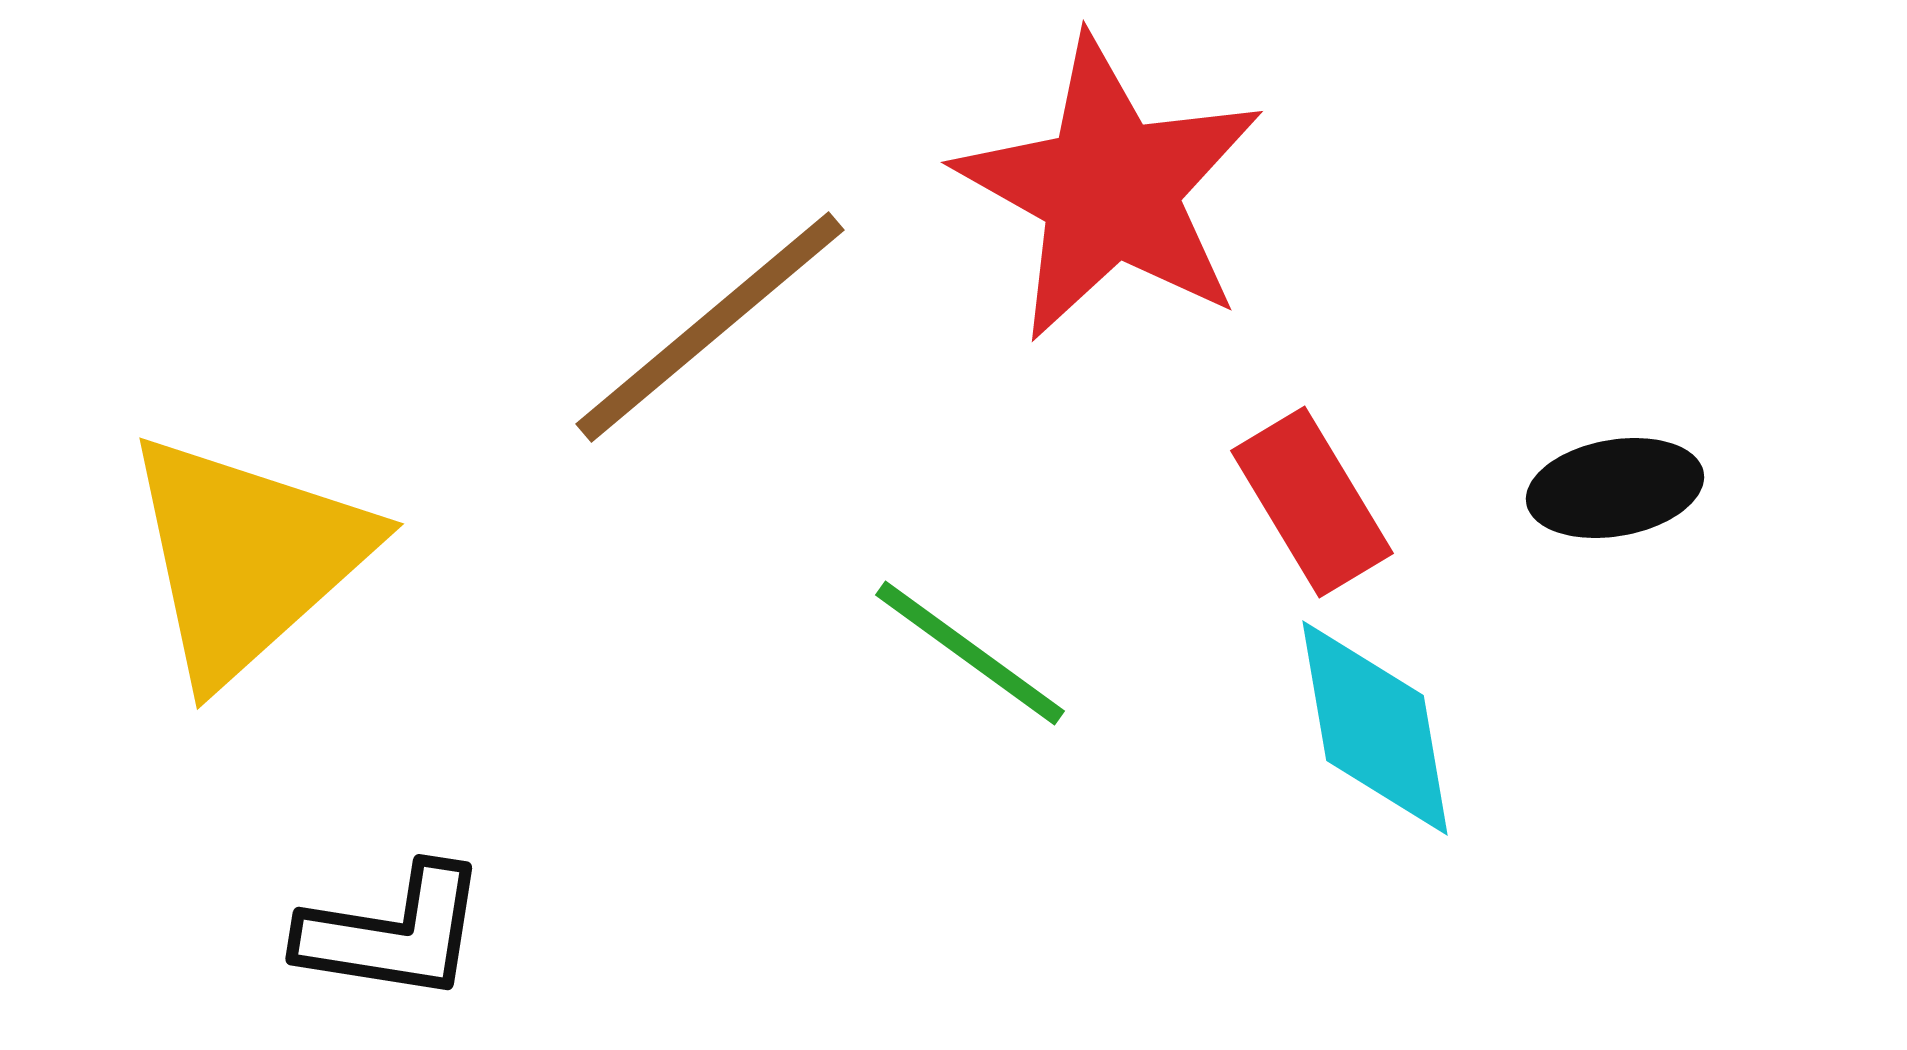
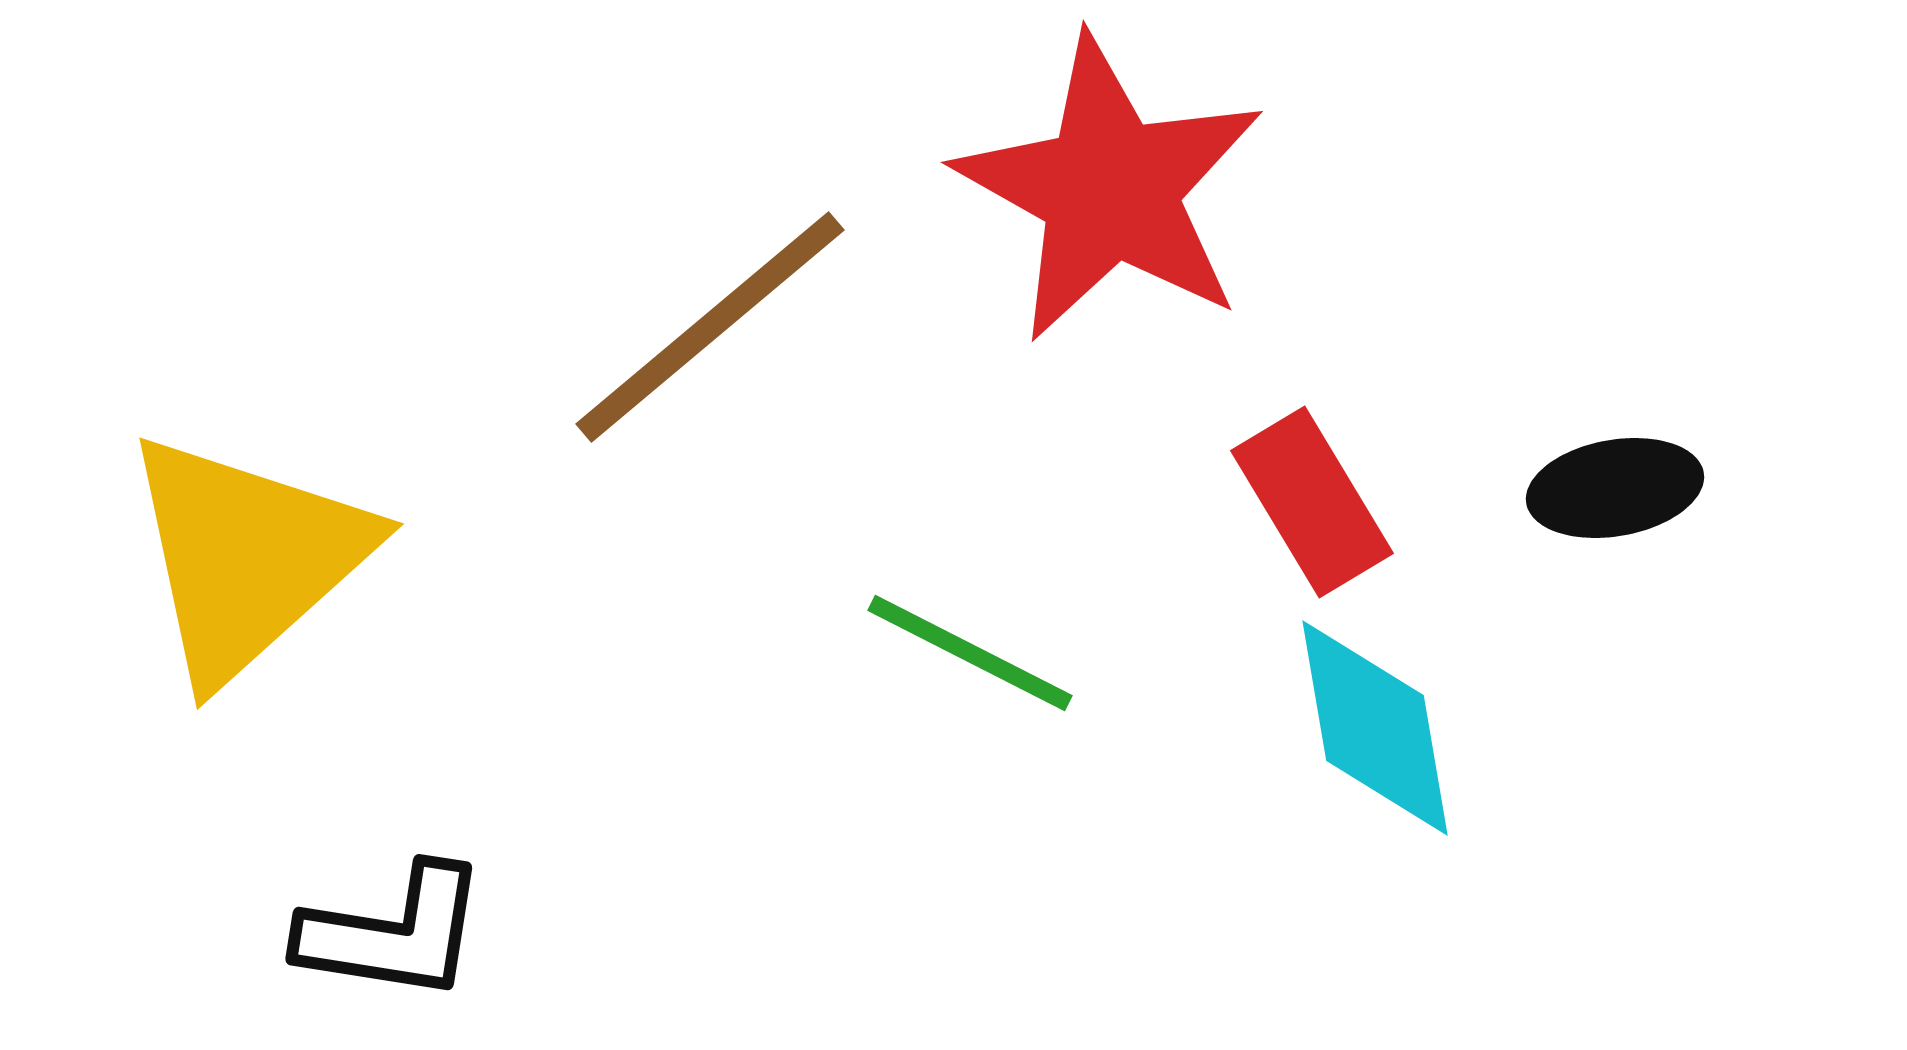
green line: rotated 9 degrees counterclockwise
